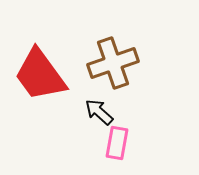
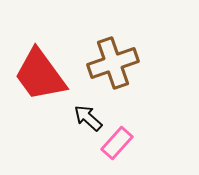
black arrow: moved 11 px left, 6 px down
pink rectangle: rotated 32 degrees clockwise
